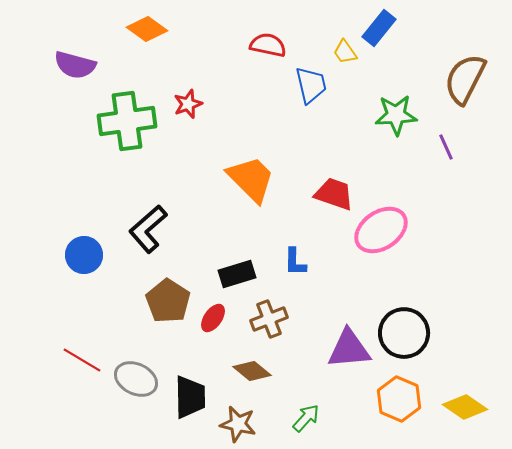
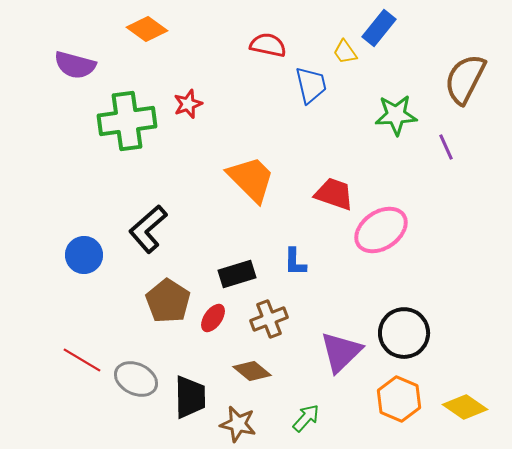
purple triangle: moved 8 px left, 3 px down; rotated 39 degrees counterclockwise
